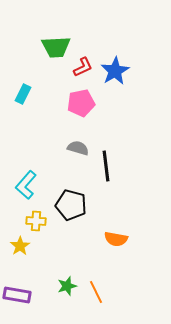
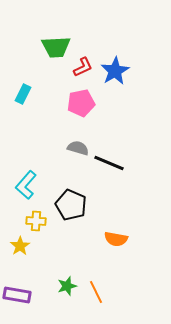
black line: moved 3 px right, 3 px up; rotated 60 degrees counterclockwise
black pentagon: rotated 8 degrees clockwise
